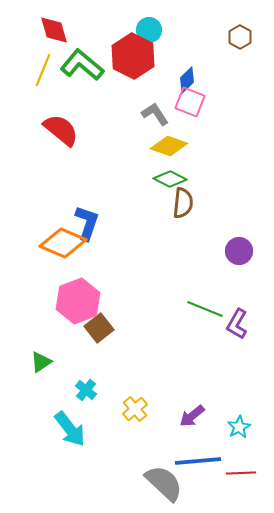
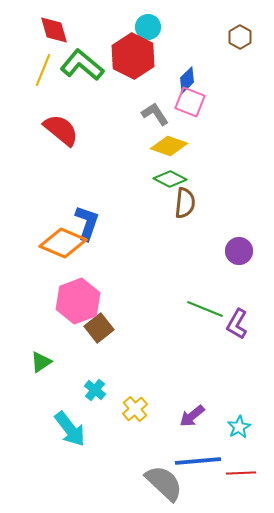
cyan circle: moved 1 px left, 3 px up
brown semicircle: moved 2 px right
cyan cross: moved 9 px right
